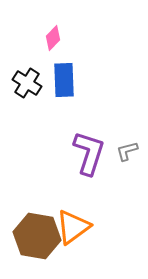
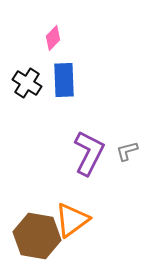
purple L-shape: rotated 9 degrees clockwise
orange triangle: moved 1 px left, 7 px up
